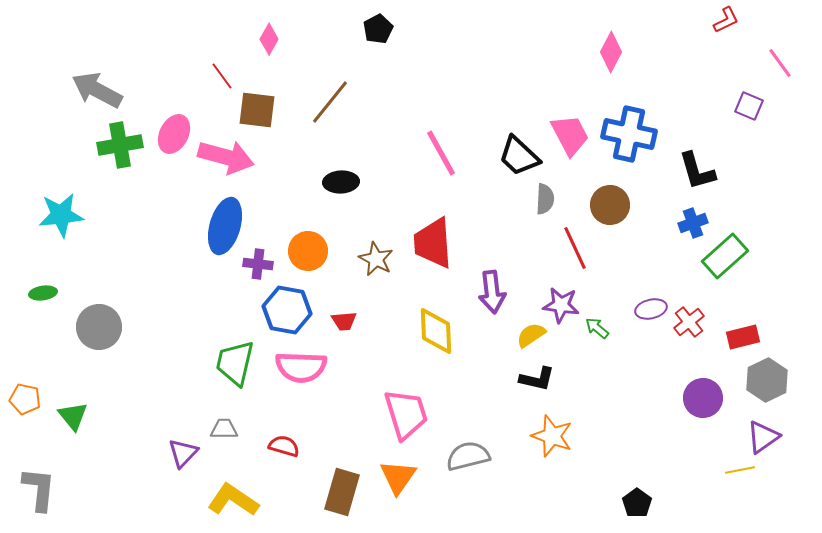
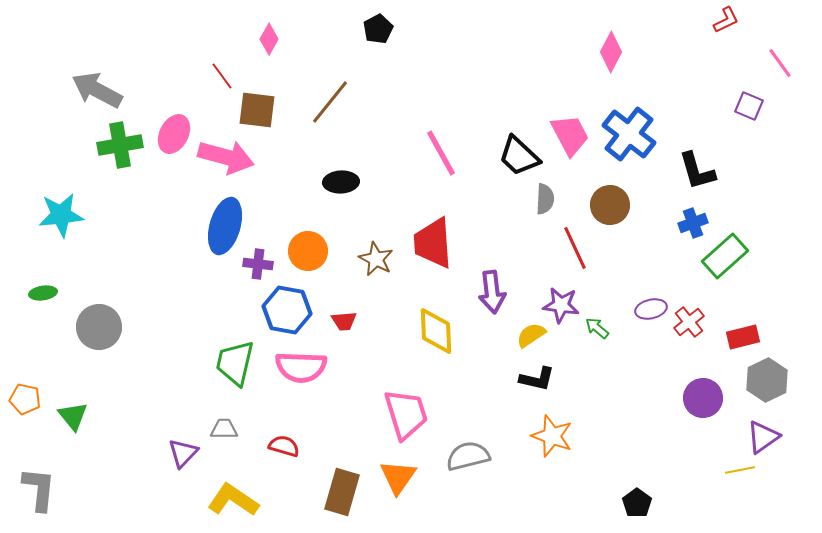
blue cross at (629, 134): rotated 26 degrees clockwise
